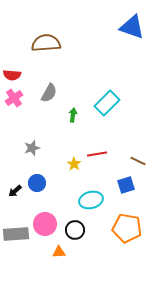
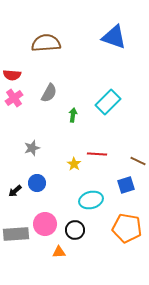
blue triangle: moved 18 px left, 10 px down
cyan rectangle: moved 1 px right, 1 px up
red line: rotated 12 degrees clockwise
